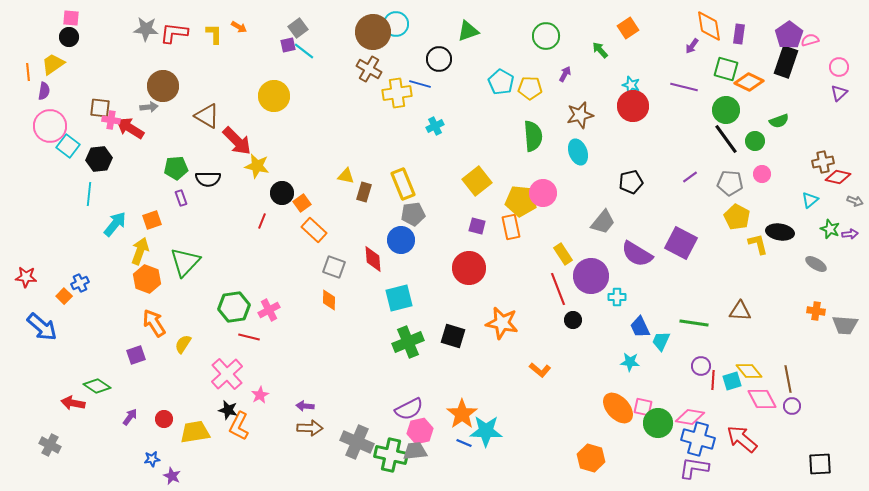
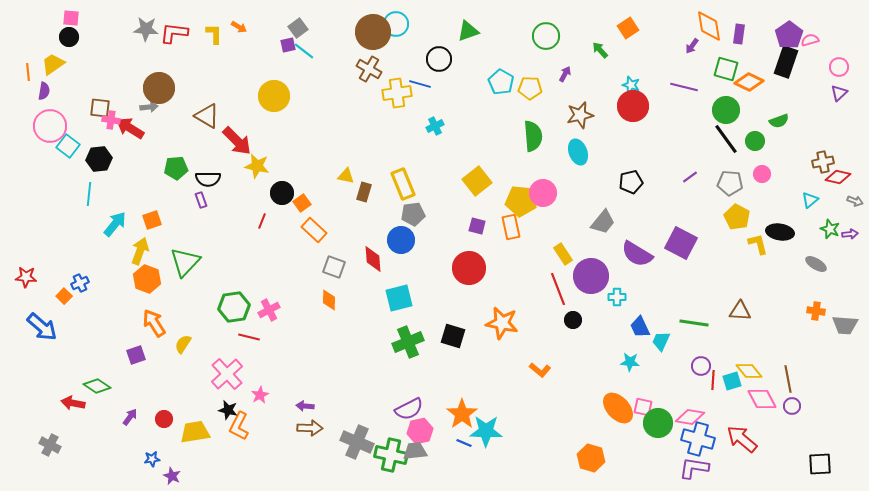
brown circle at (163, 86): moved 4 px left, 2 px down
purple rectangle at (181, 198): moved 20 px right, 2 px down
